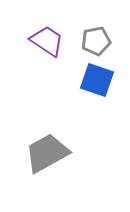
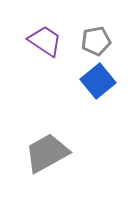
purple trapezoid: moved 2 px left
blue square: moved 1 px right, 1 px down; rotated 32 degrees clockwise
